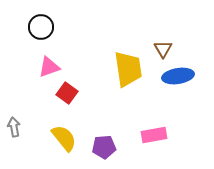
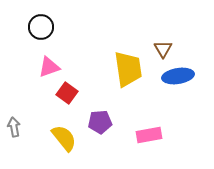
pink rectangle: moved 5 px left
purple pentagon: moved 4 px left, 25 px up
